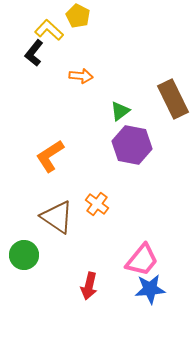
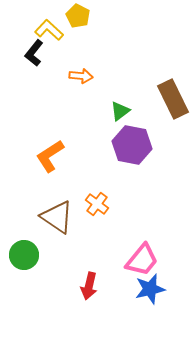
blue star: rotated 8 degrees counterclockwise
